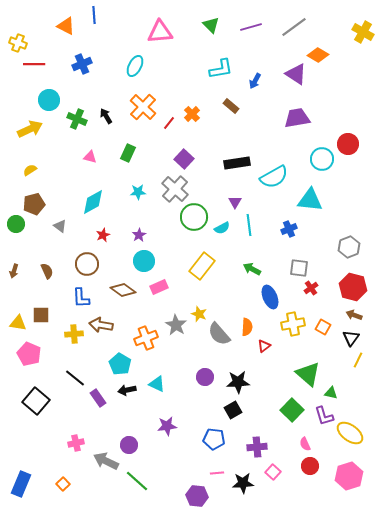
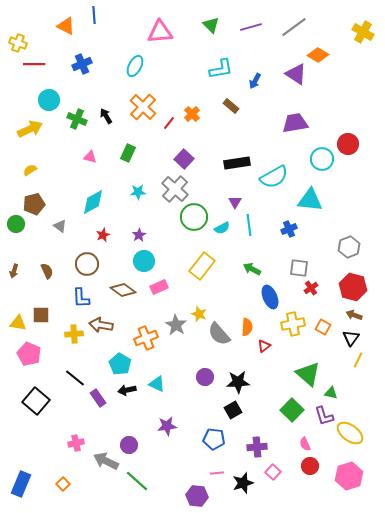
purple trapezoid at (297, 118): moved 2 px left, 5 px down
black star at (243, 483): rotated 15 degrees counterclockwise
